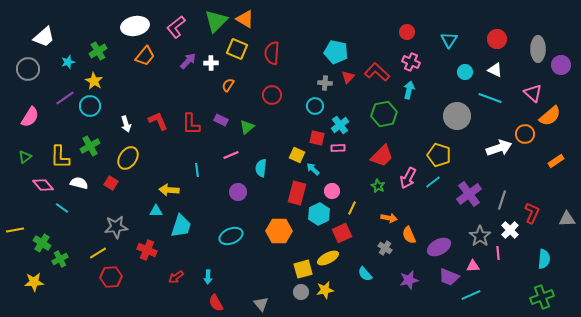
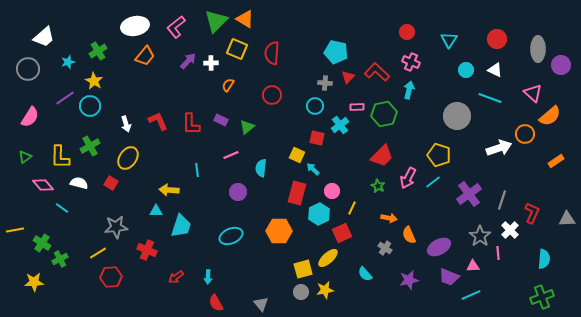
cyan circle at (465, 72): moved 1 px right, 2 px up
pink rectangle at (338, 148): moved 19 px right, 41 px up
yellow ellipse at (328, 258): rotated 15 degrees counterclockwise
